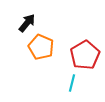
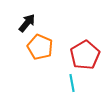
orange pentagon: moved 1 px left
cyan line: rotated 24 degrees counterclockwise
